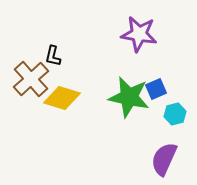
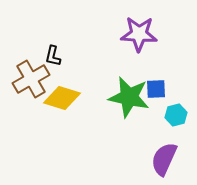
purple star: rotated 6 degrees counterclockwise
brown cross: rotated 12 degrees clockwise
blue square: rotated 20 degrees clockwise
cyan hexagon: moved 1 px right, 1 px down
